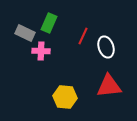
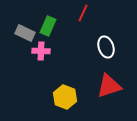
green rectangle: moved 1 px left, 3 px down
red line: moved 23 px up
red triangle: rotated 12 degrees counterclockwise
yellow hexagon: rotated 15 degrees clockwise
